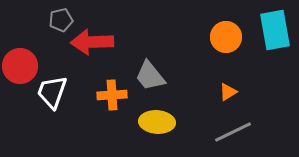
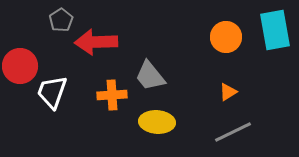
gray pentagon: rotated 20 degrees counterclockwise
red arrow: moved 4 px right
